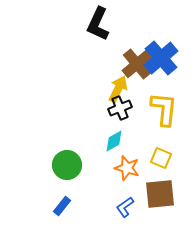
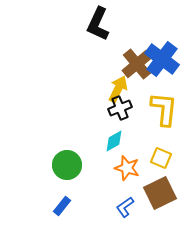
blue cross: moved 1 px right, 1 px down; rotated 12 degrees counterclockwise
brown square: moved 1 px up; rotated 20 degrees counterclockwise
